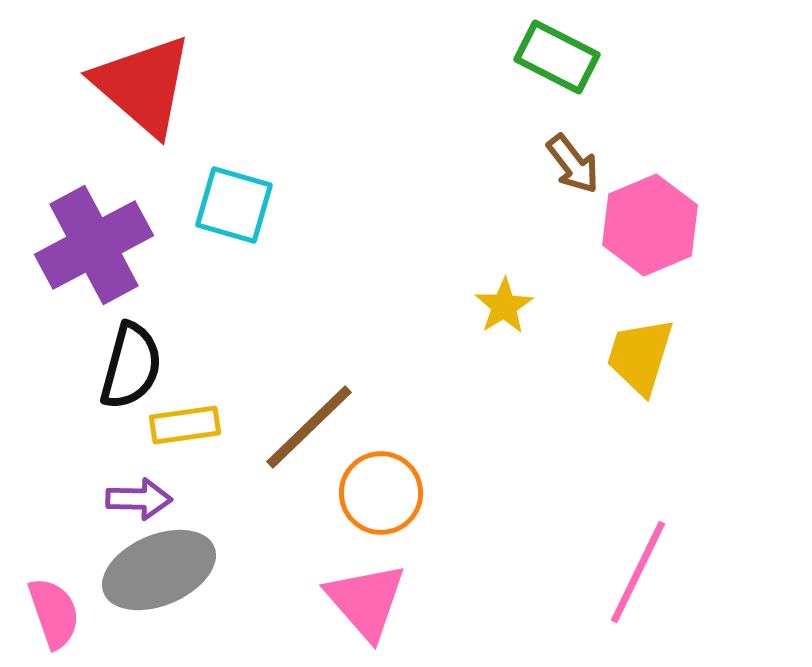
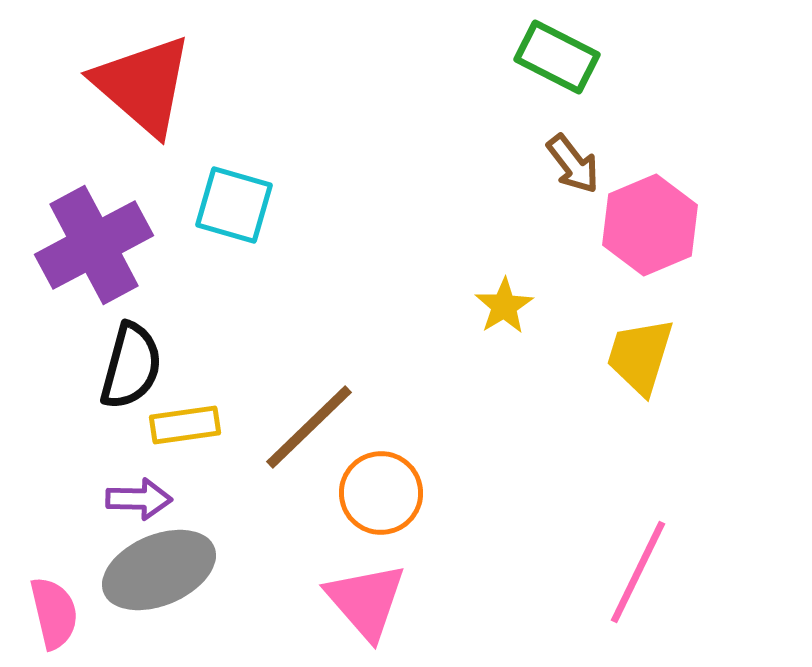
pink semicircle: rotated 6 degrees clockwise
